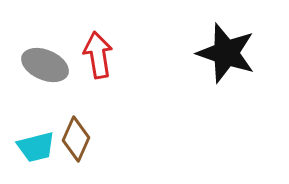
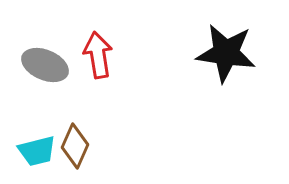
black star: rotated 10 degrees counterclockwise
brown diamond: moved 1 px left, 7 px down
cyan trapezoid: moved 1 px right, 4 px down
